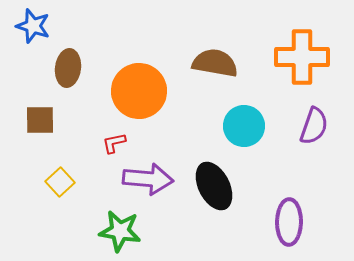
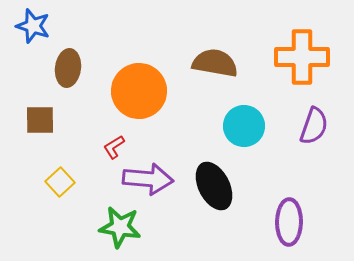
red L-shape: moved 4 px down; rotated 20 degrees counterclockwise
green star: moved 4 px up
